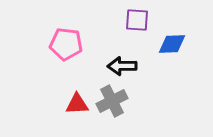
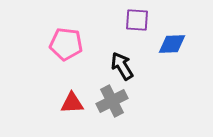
black arrow: rotated 60 degrees clockwise
red triangle: moved 5 px left, 1 px up
